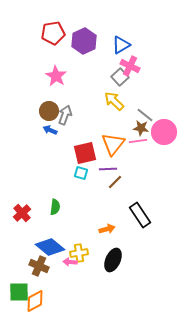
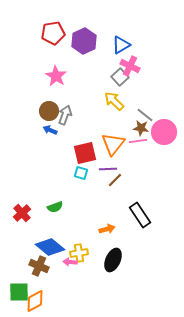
brown line: moved 2 px up
green semicircle: rotated 63 degrees clockwise
